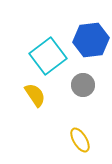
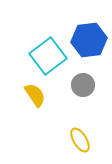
blue hexagon: moved 2 px left
